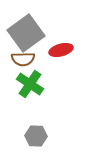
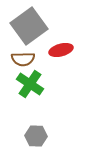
gray square: moved 3 px right, 7 px up
